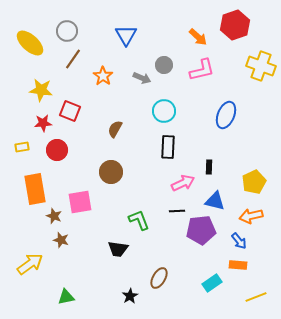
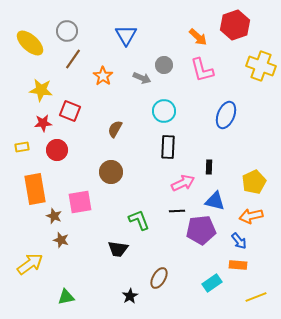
pink L-shape at (202, 70): rotated 88 degrees clockwise
